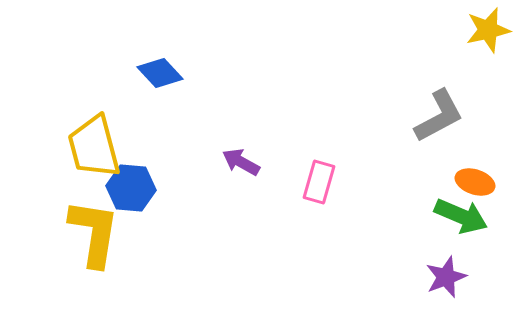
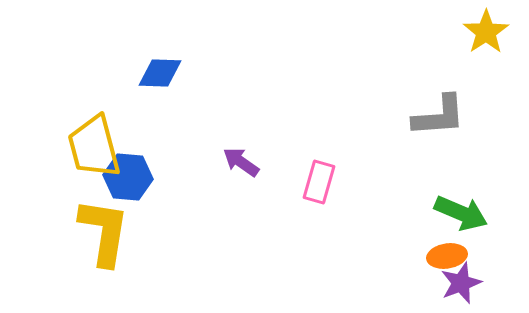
yellow star: moved 2 px left, 2 px down; rotated 21 degrees counterclockwise
blue diamond: rotated 45 degrees counterclockwise
gray L-shape: rotated 24 degrees clockwise
purple arrow: rotated 6 degrees clockwise
orange ellipse: moved 28 px left, 74 px down; rotated 27 degrees counterclockwise
blue hexagon: moved 3 px left, 11 px up
green arrow: moved 3 px up
yellow L-shape: moved 10 px right, 1 px up
purple star: moved 15 px right, 6 px down
